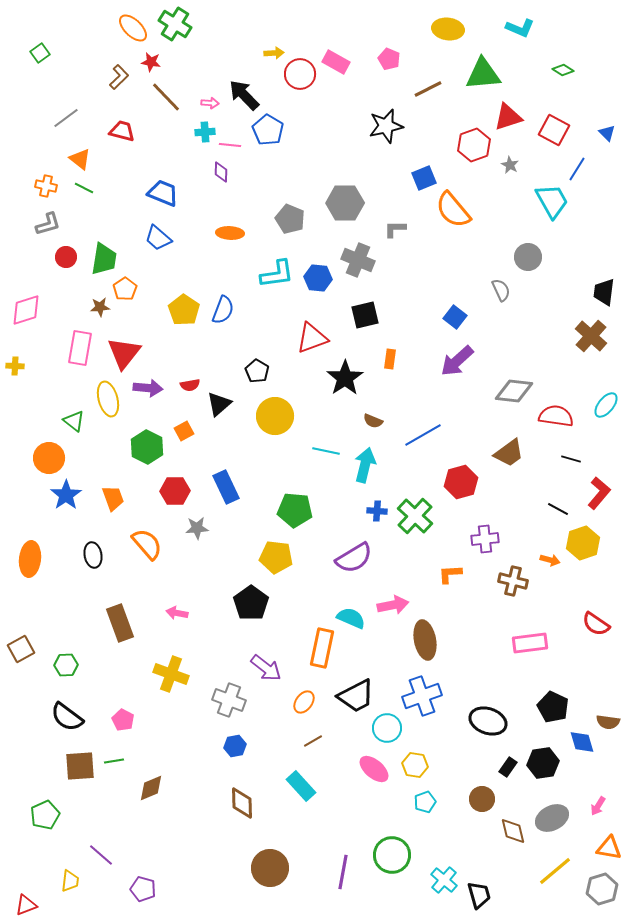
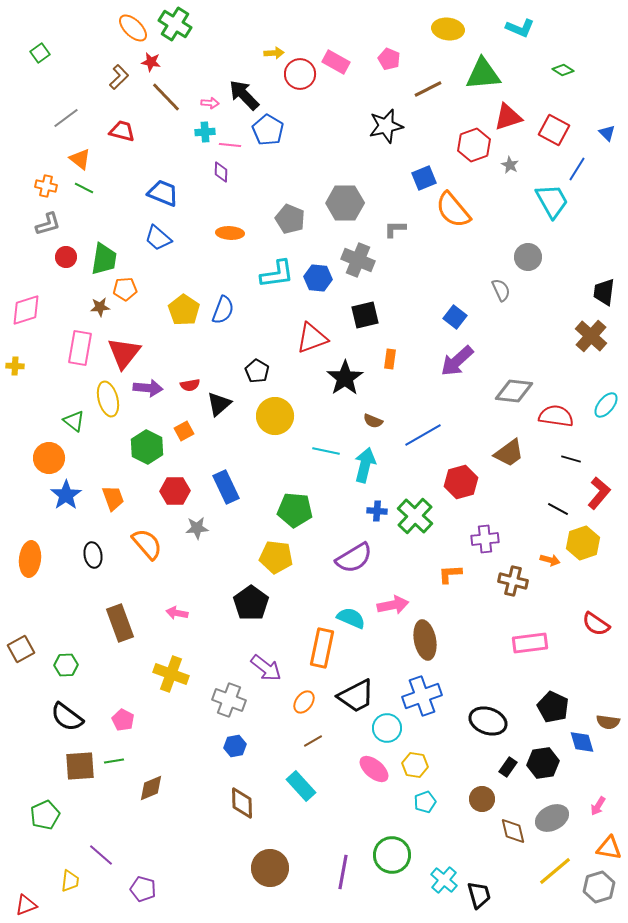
orange pentagon at (125, 289): rotated 30 degrees clockwise
gray hexagon at (602, 889): moved 3 px left, 2 px up
